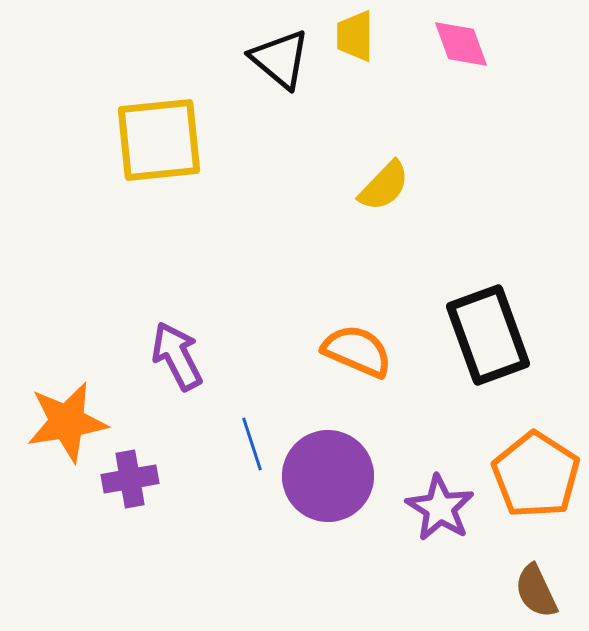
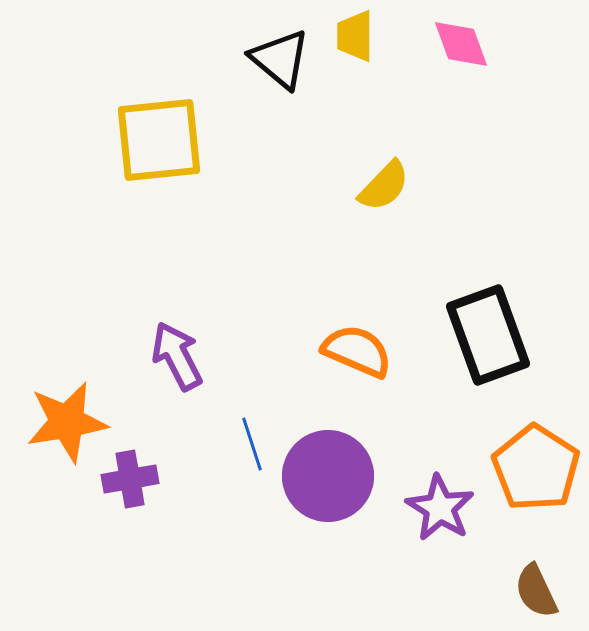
orange pentagon: moved 7 px up
